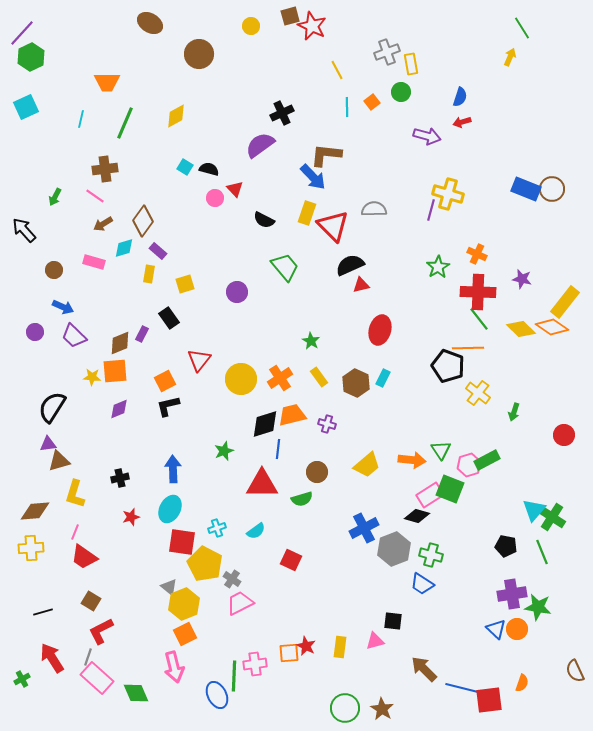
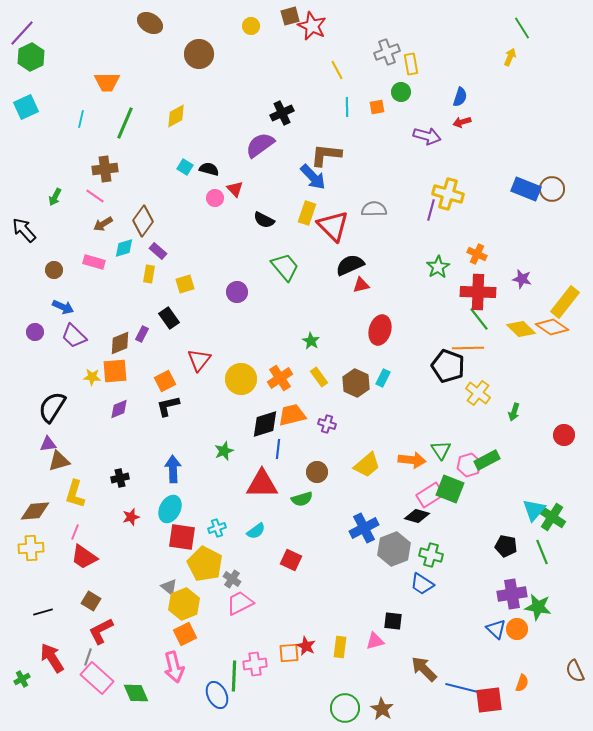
orange square at (372, 102): moved 5 px right, 5 px down; rotated 28 degrees clockwise
red square at (182, 542): moved 5 px up
